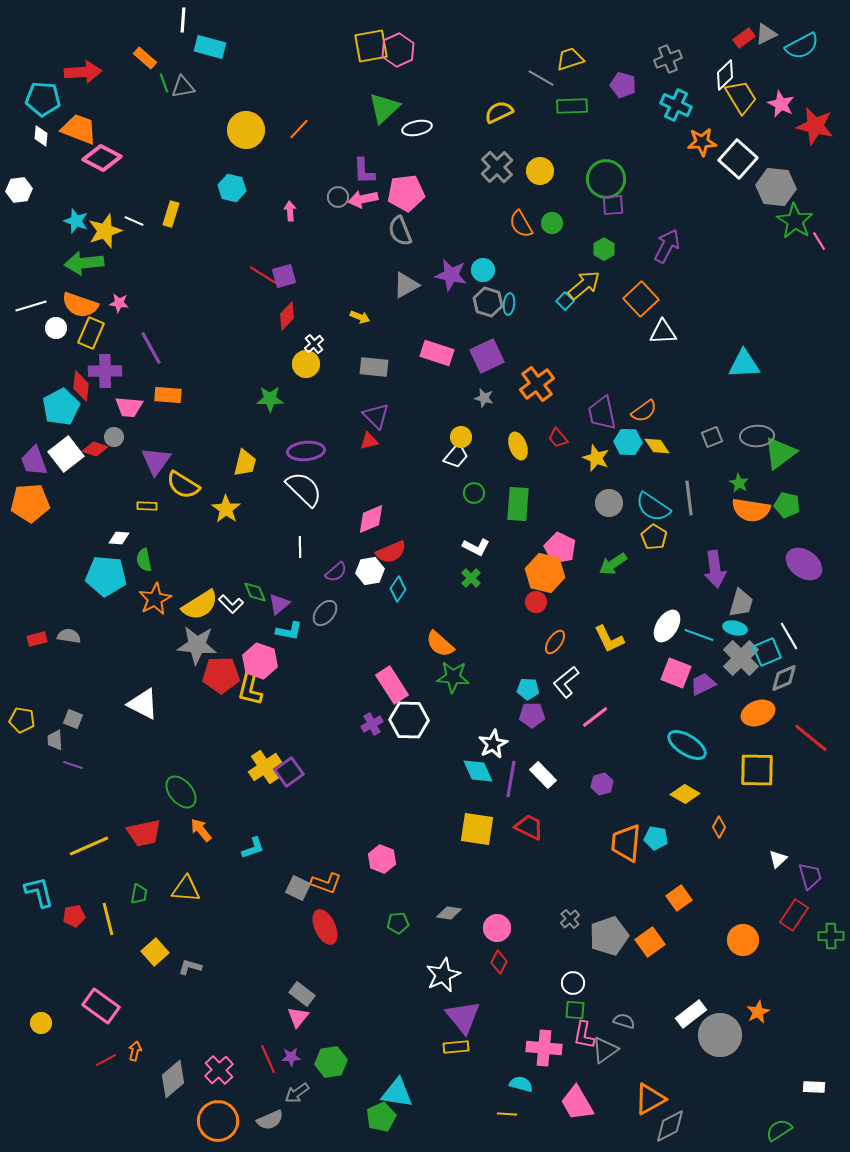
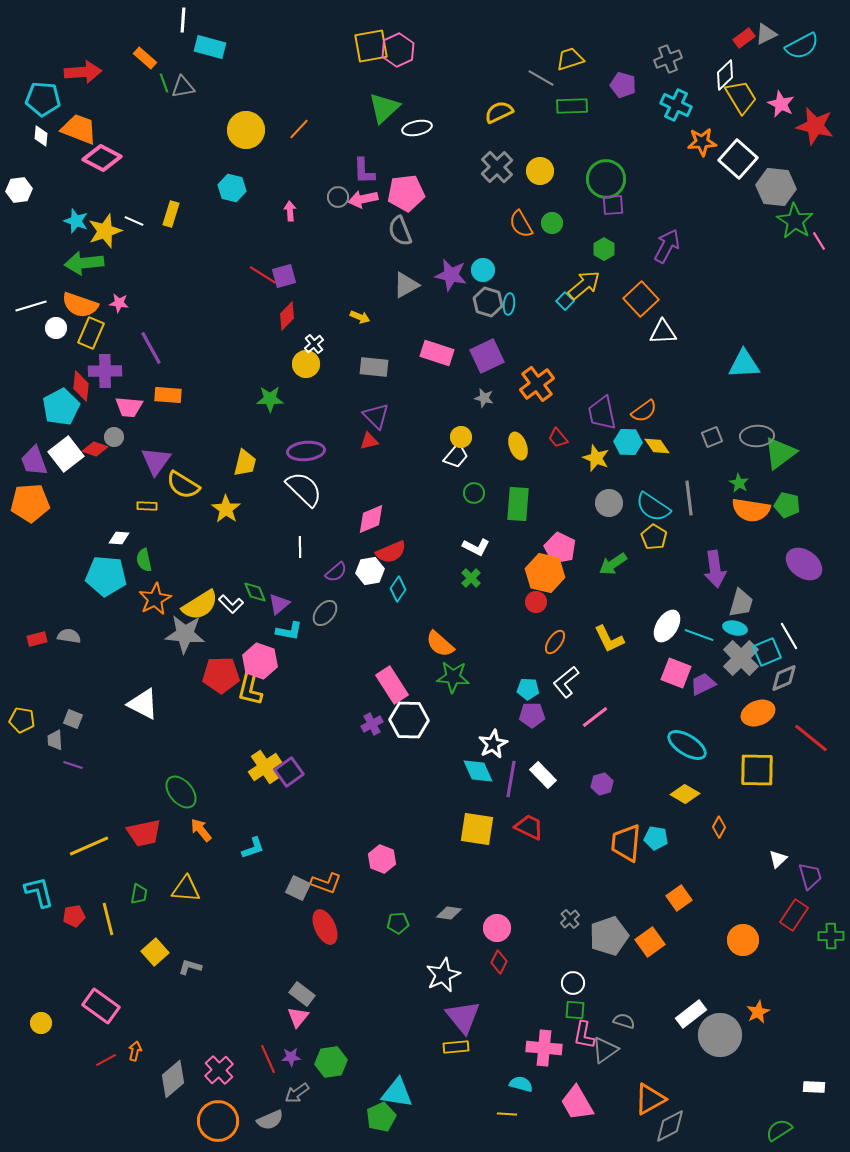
gray star at (197, 645): moved 12 px left, 11 px up
